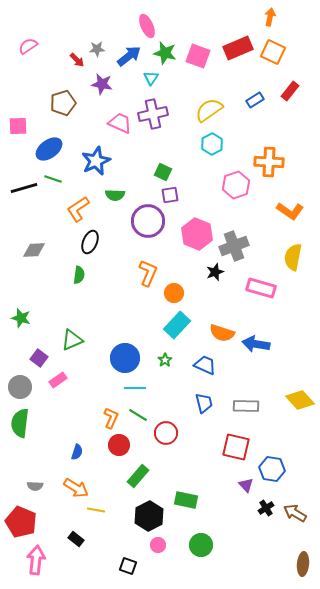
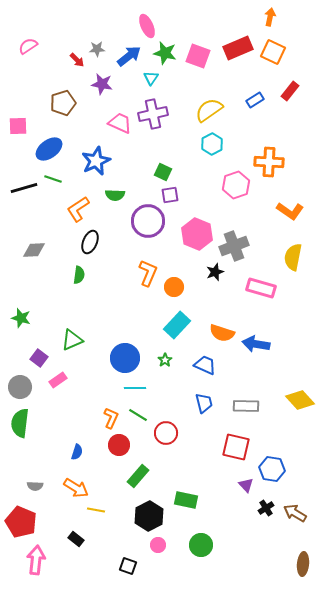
orange circle at (174, 293): moved 6 px up
